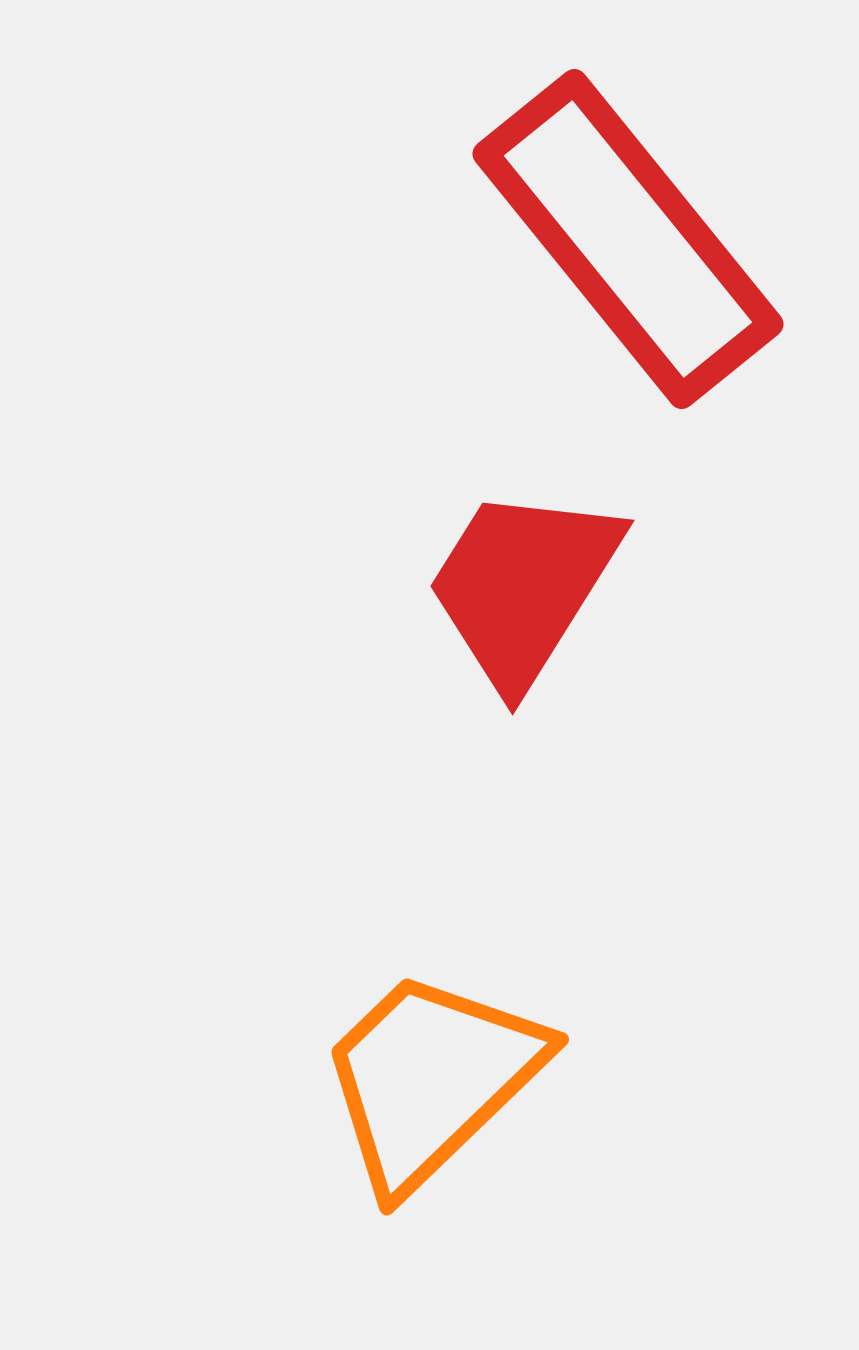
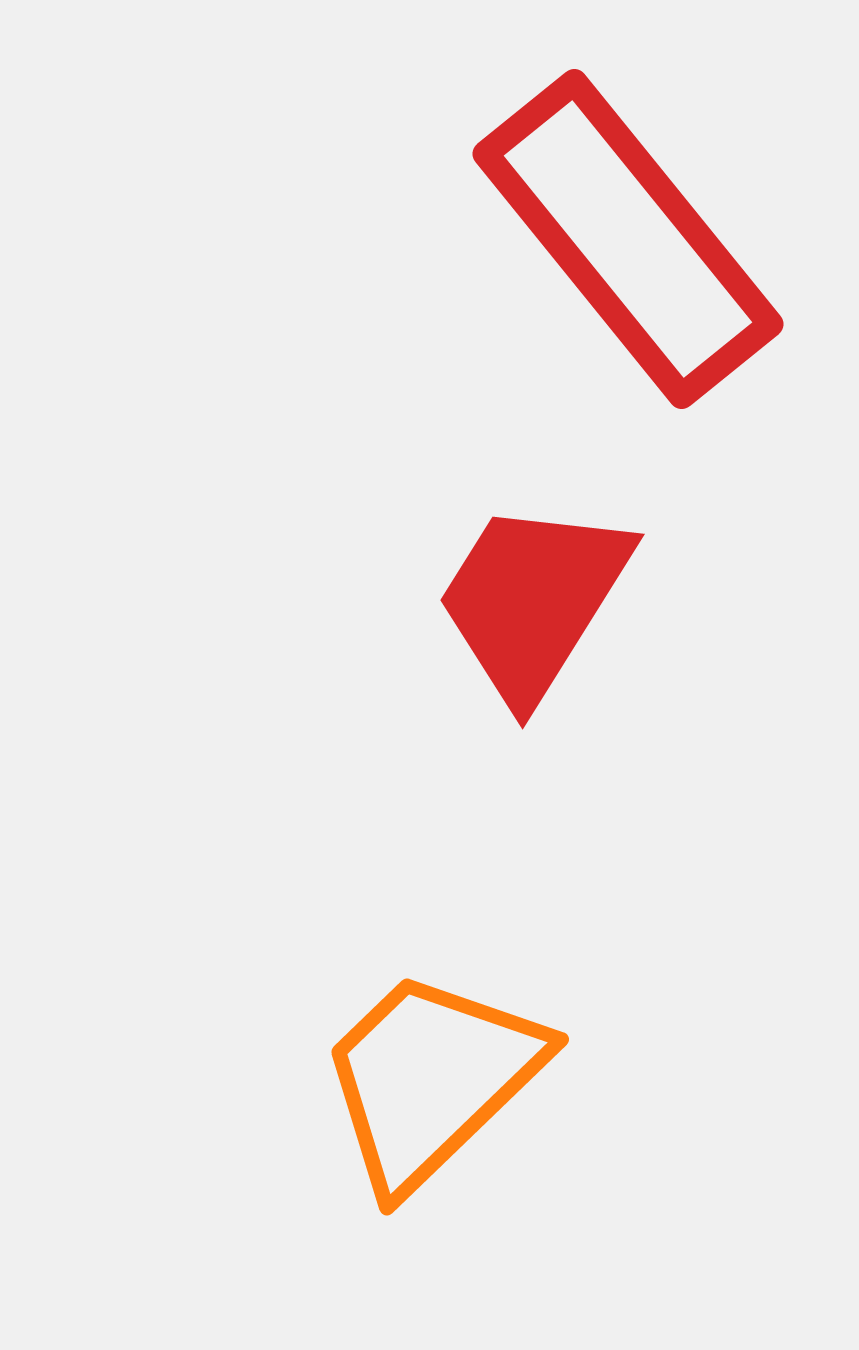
red trapezoid: moved 10 px right, 14 px down
